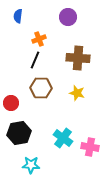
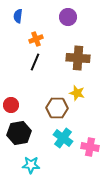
orange cross: moved 3 px left
black line: moved 2 px down
brown hexagon: moved 16 px right, 20 px down
red circle: moved 2 px down
